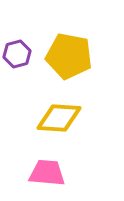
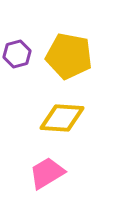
yellow diamond: moved 3 px right
pink trapezoid: rotated 36 degrees counterclockwise
